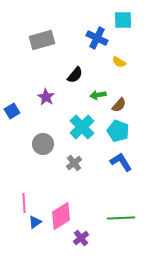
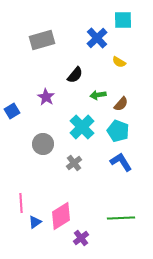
blue cross: rotated 20 degrees clockwise
brown semicircle: moved 2 px right, 1 px up
pink line: moved 3 px left
